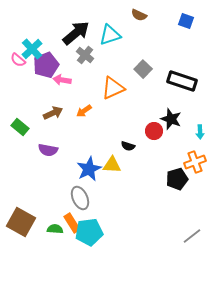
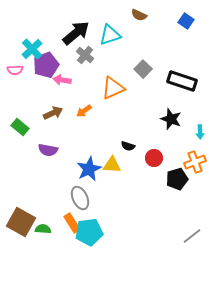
blue square: rotated 14 degrees clockwise
pink semicircle: moved 3 px left, 10 px down; rotated 42 degrees counterclockwise
red circle: moved 27 px down
green semicircle: moved 12 px left
